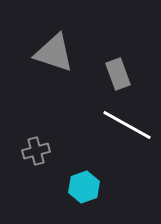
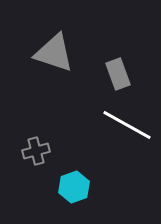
cyan hexagon: moved 10 px left
